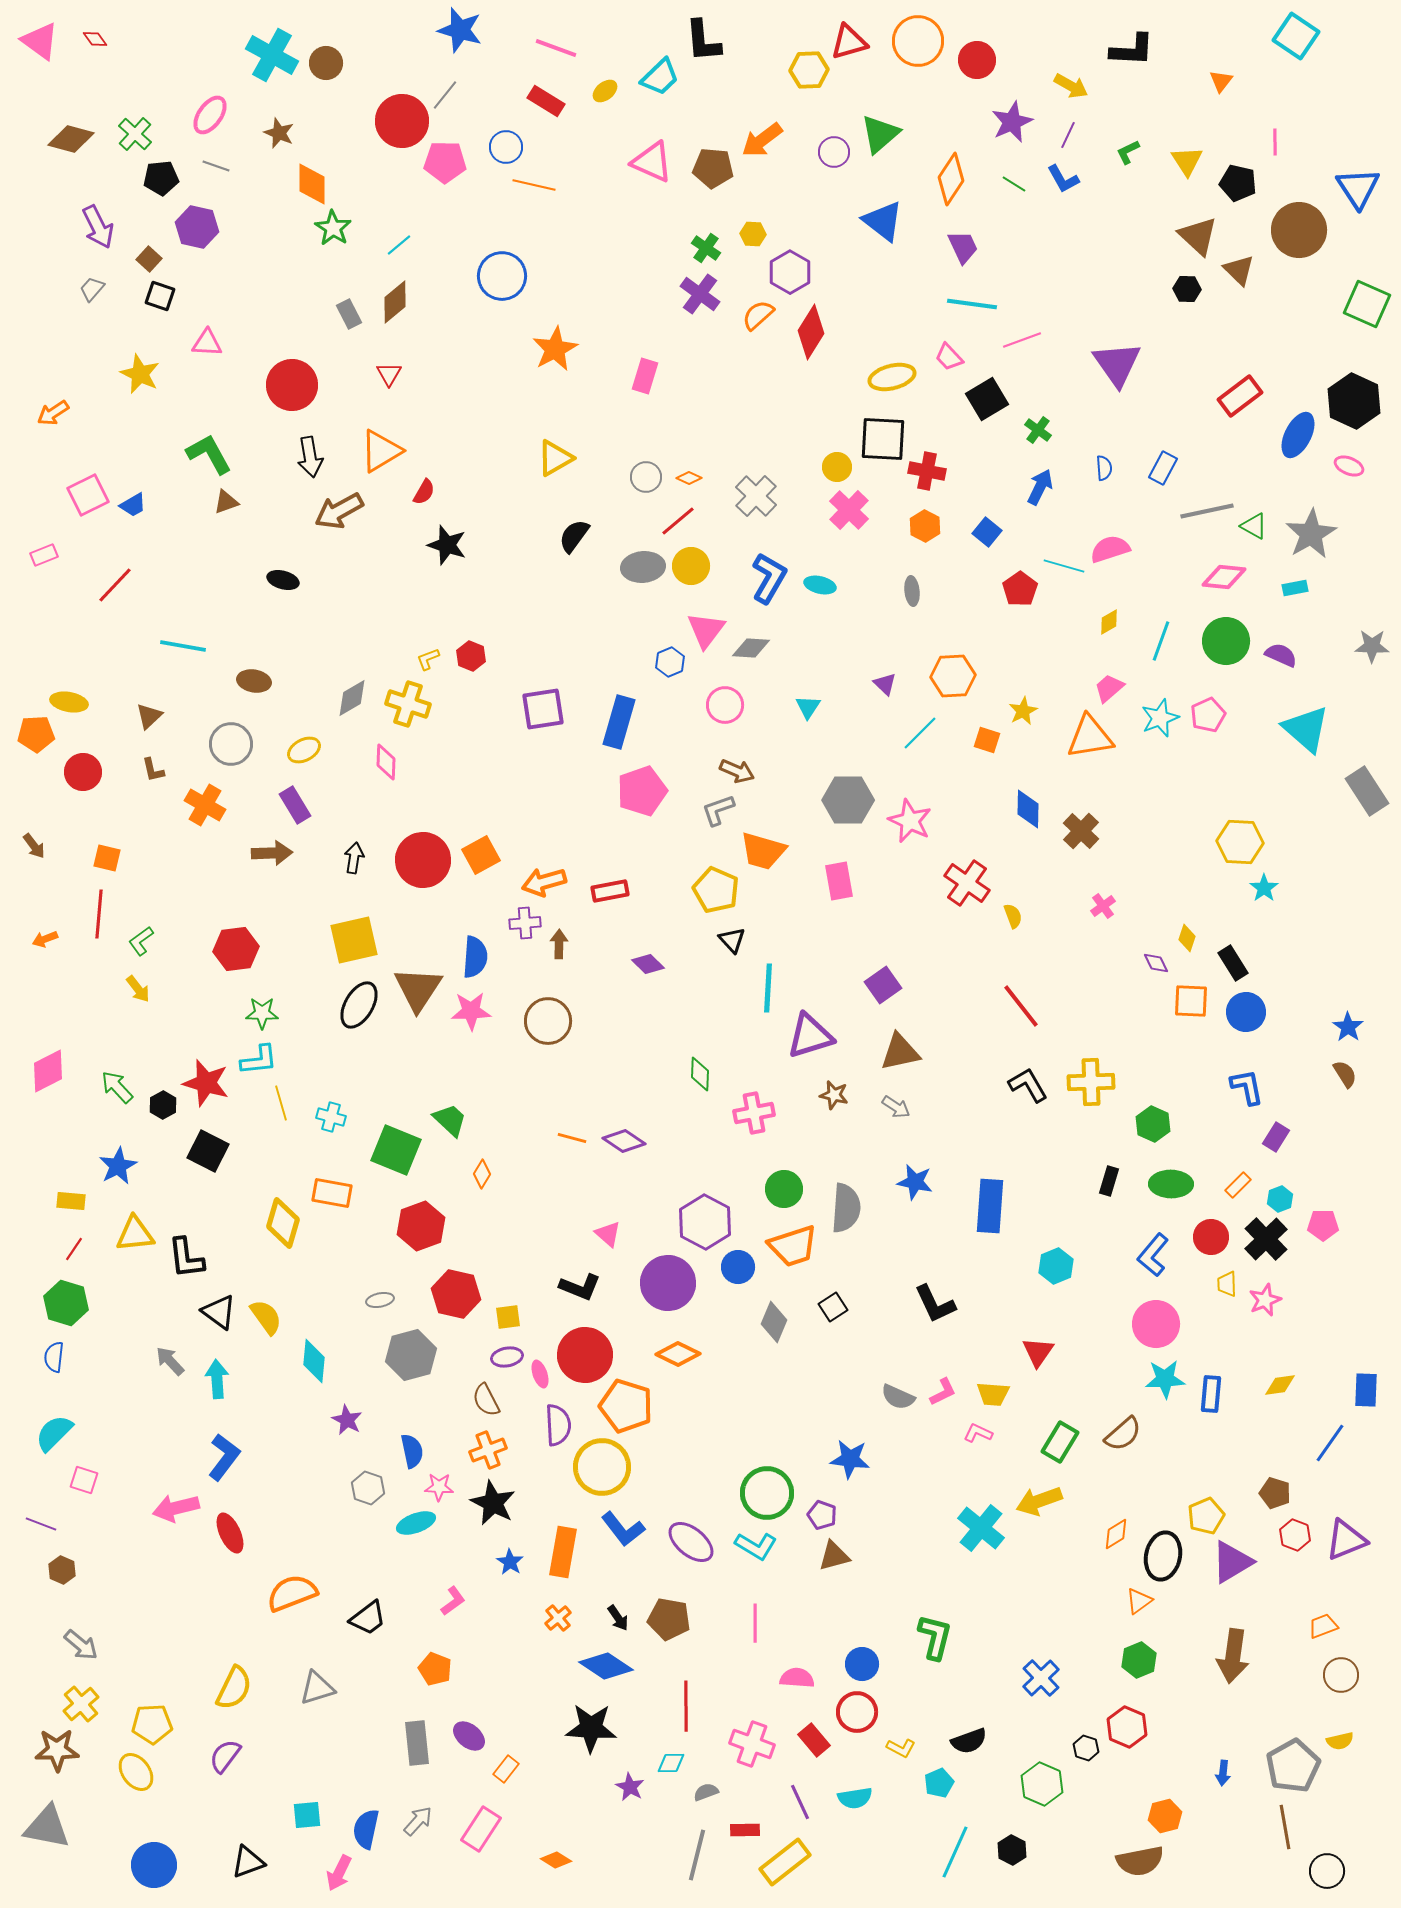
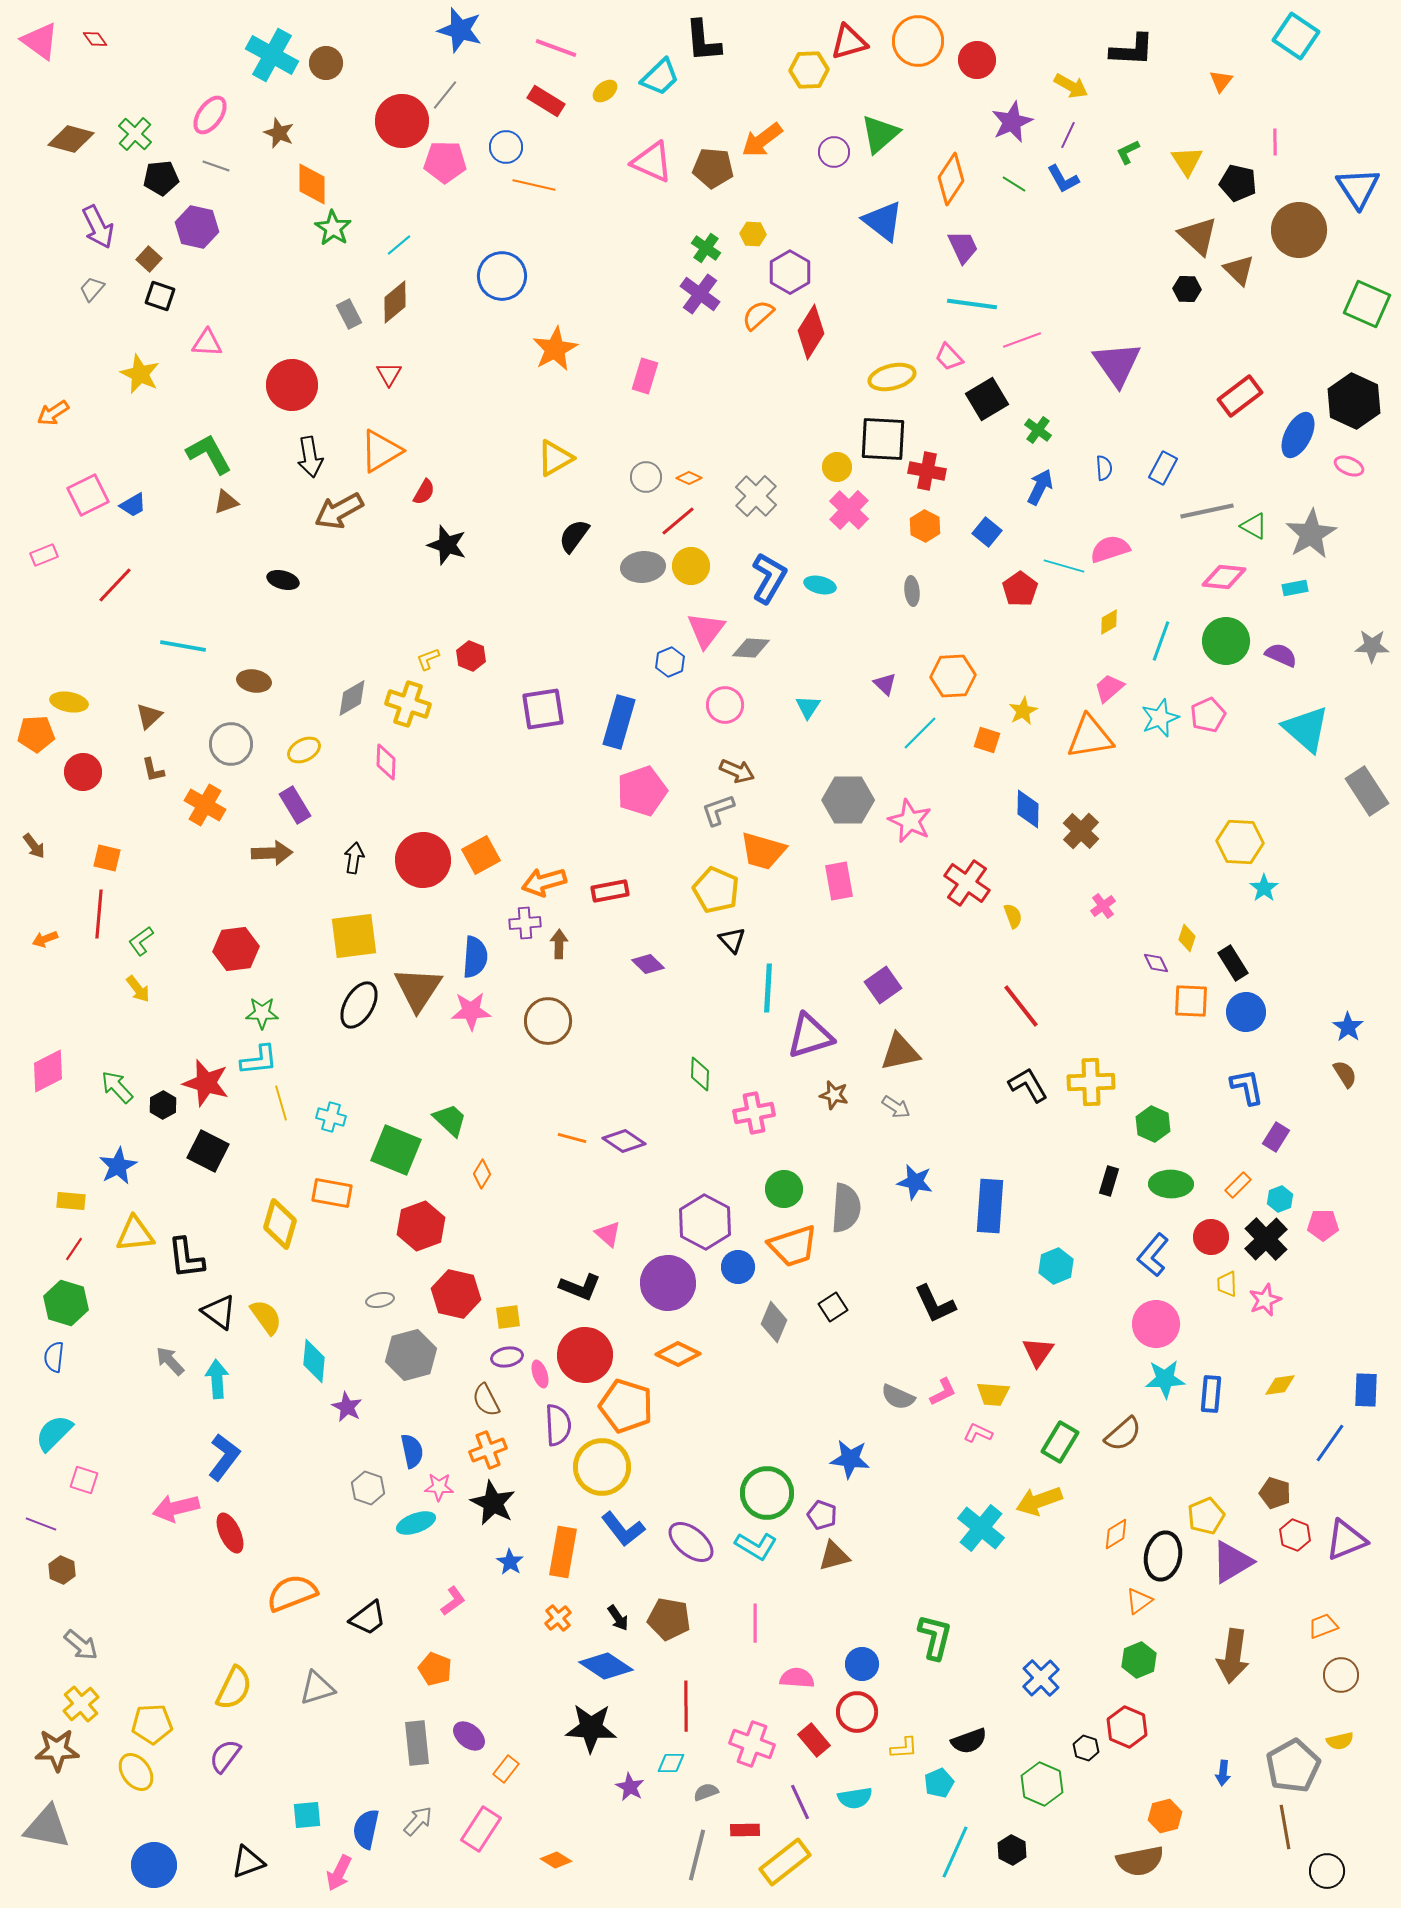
yellow square at (354, 940): moved 4 px up; rotated 6 degrees clockwise
yellow diamond at (283, 1223): moved 3 px left, 1 px down
purple star at (347, 1420): moved 13 px up
yellow L-shape at (901, 1748): moved 3 px right; rotated 32 degrees counterclockwise
